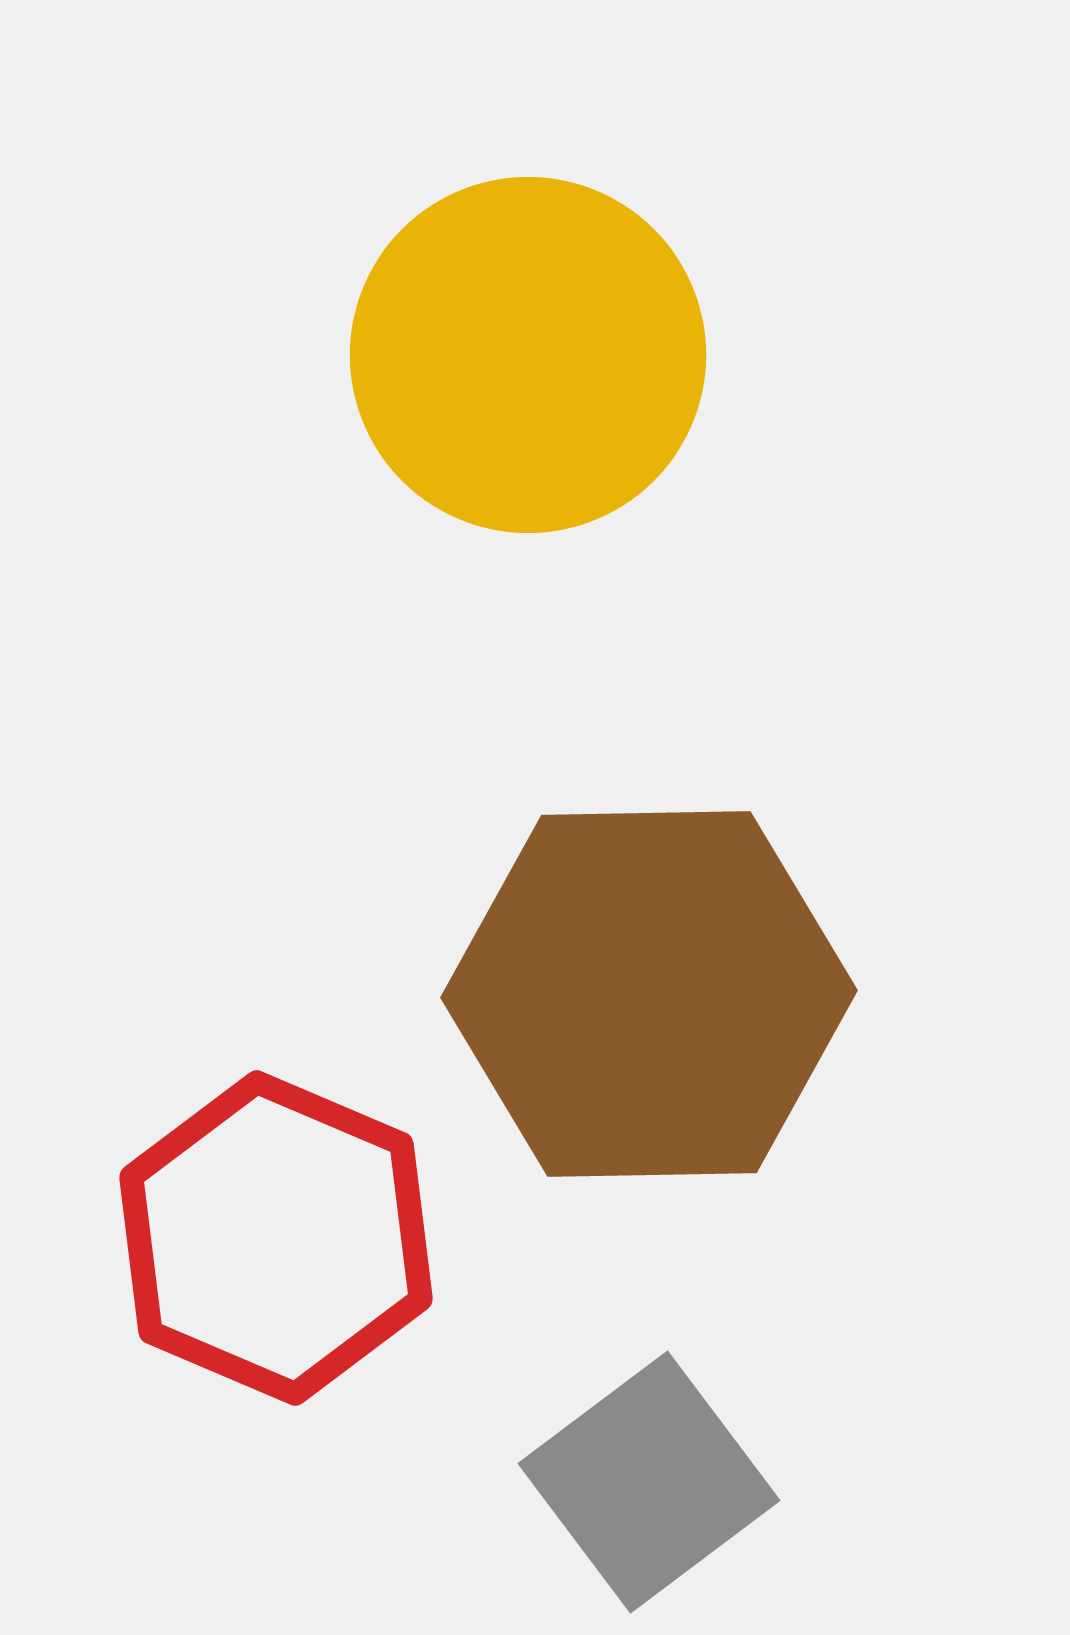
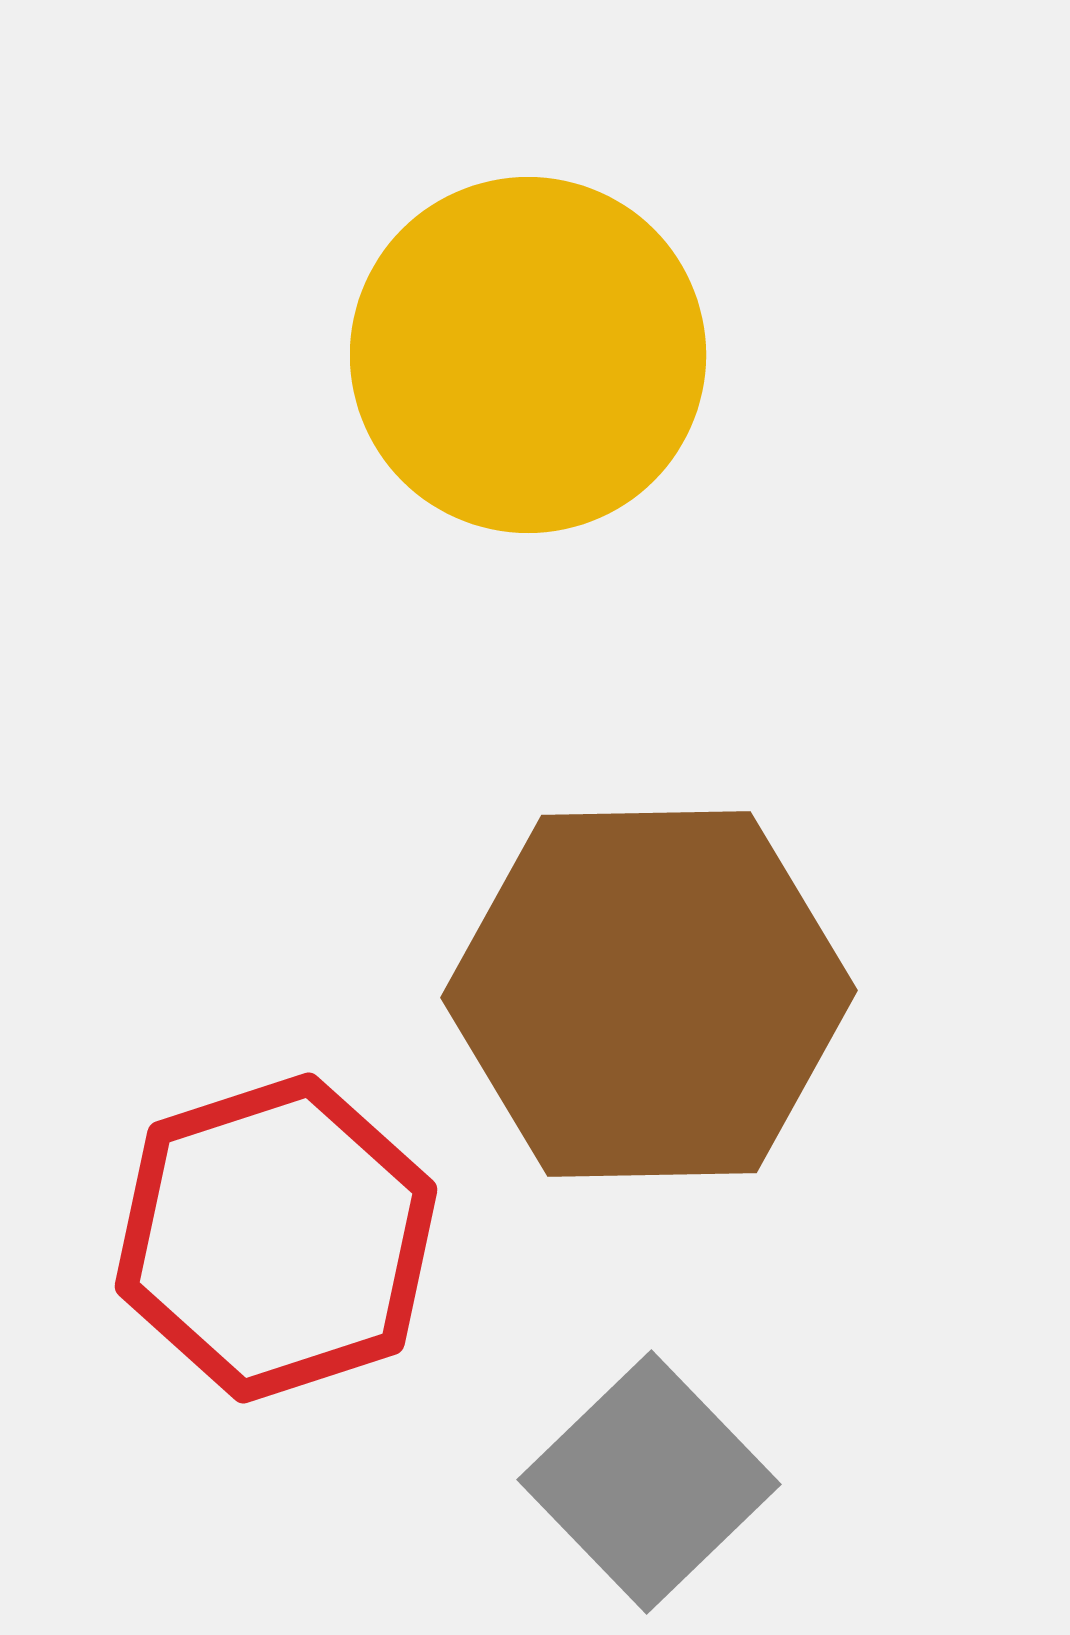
red hexagon: rotated 19 degrees clockwise
gray square: rotated 7 degrees counterclockwise
